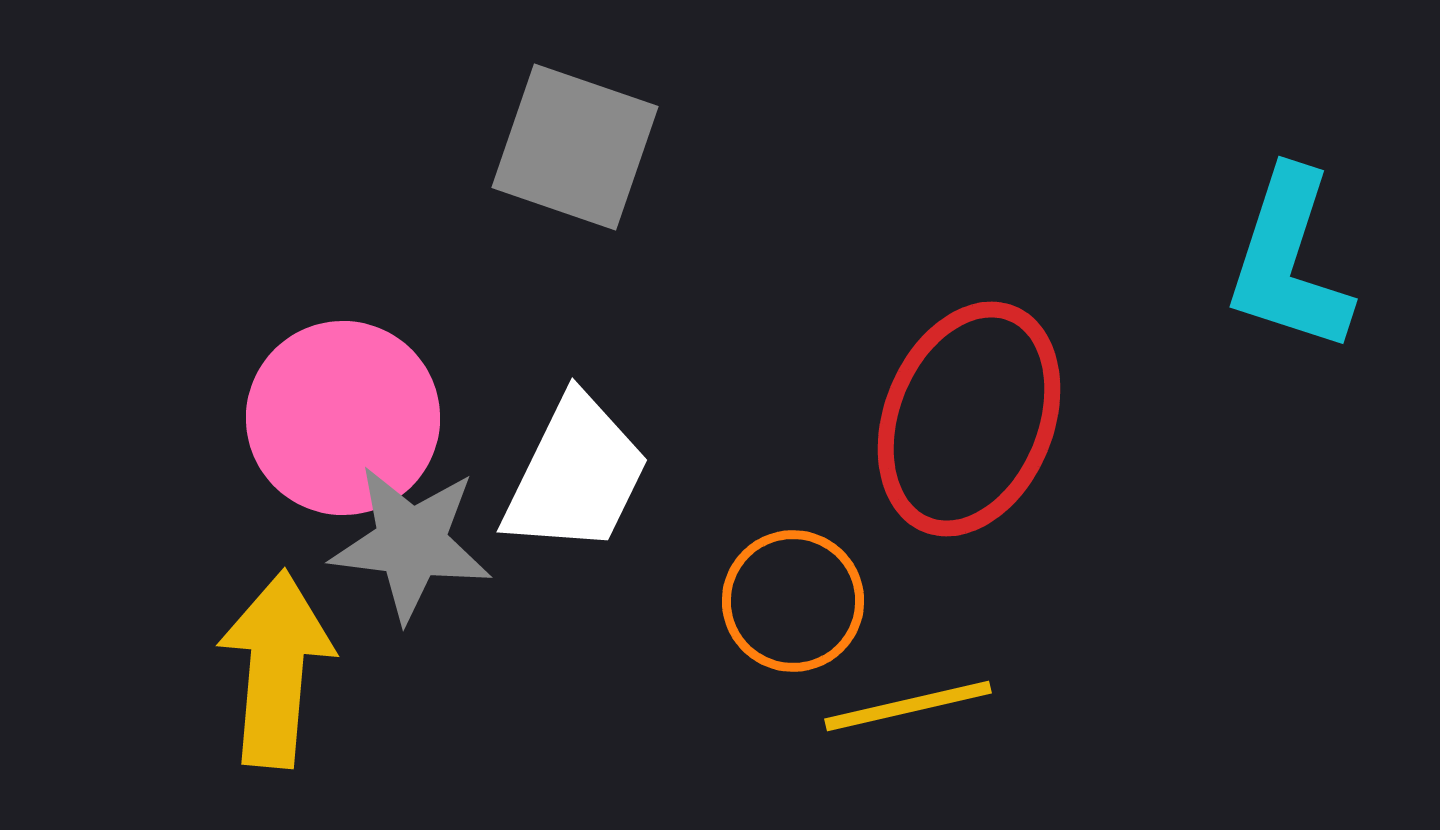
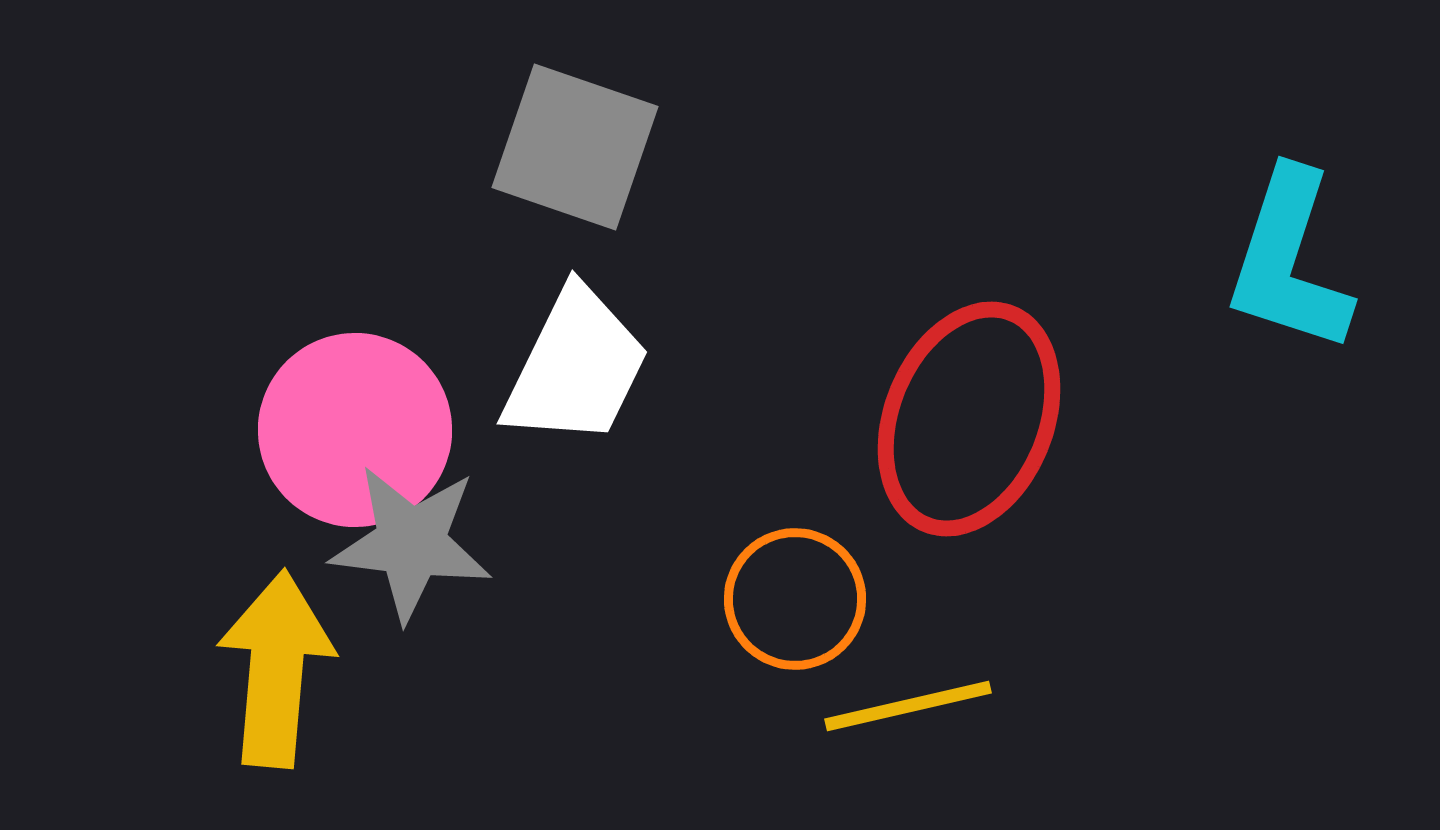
pink circle: moved 12 px right, 12 px down
white trapezoid: moved 108 px up
orange circle: moved 2 px right, 2 px up
